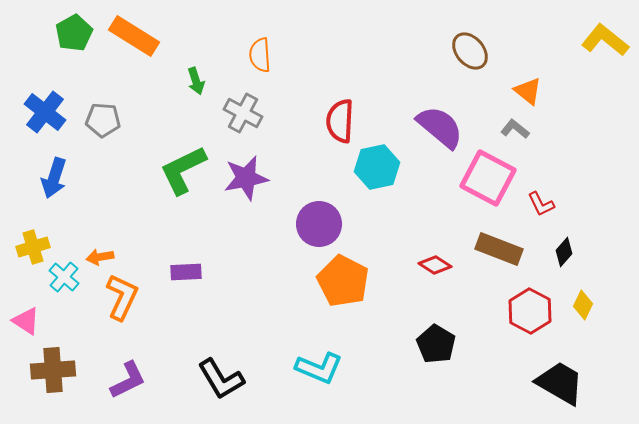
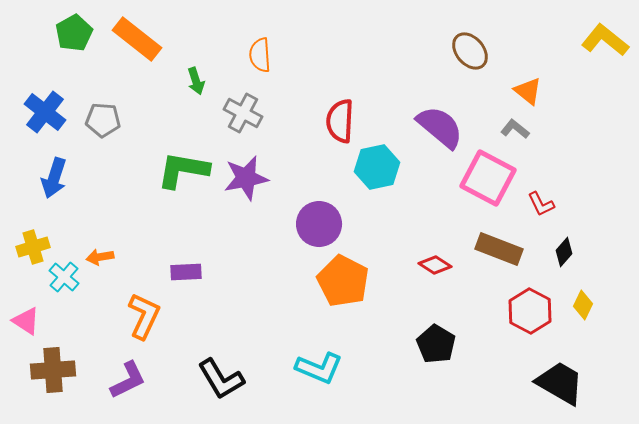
orange rectangle: moved 3 px right, 3 px down; rotated 6 degrees clockwise
green L-shape: rotated 36 degrees clockwise
orange L-shape: moved 22 px right, 19 px down
